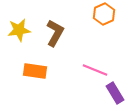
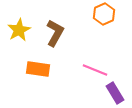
yellow star: rotated 20 degrees counterclockwise
orange rectangle: moved 3 px right, 2 px up
